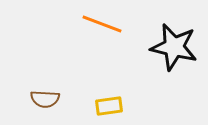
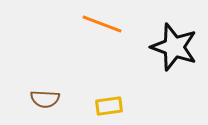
black star: rotated 6 degrees clockwise
